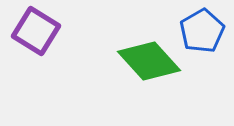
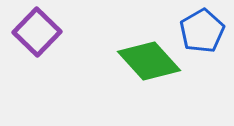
purple square: moved 1 px right, 1 px down; rotated 12 degrees clockwise
